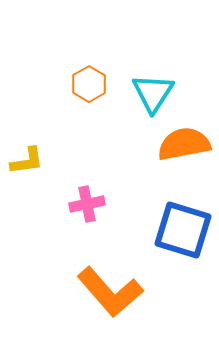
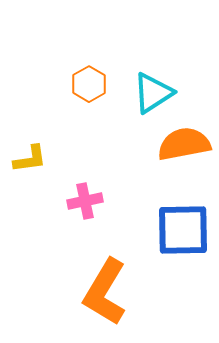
cyan triangle: rotated 24 degrees clockwise
yellow L-shape: moved 3 px right, 2 px up
pink cross: moved 2 px left, 3 px up
blue square: rotated 18 degrees counterclockwise
orange L-shape: moved 5 px left; rotated 72 degrees clockwise
